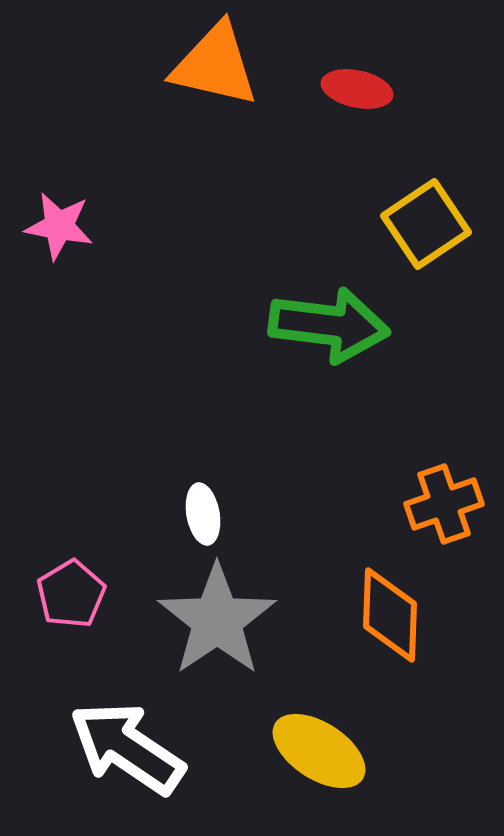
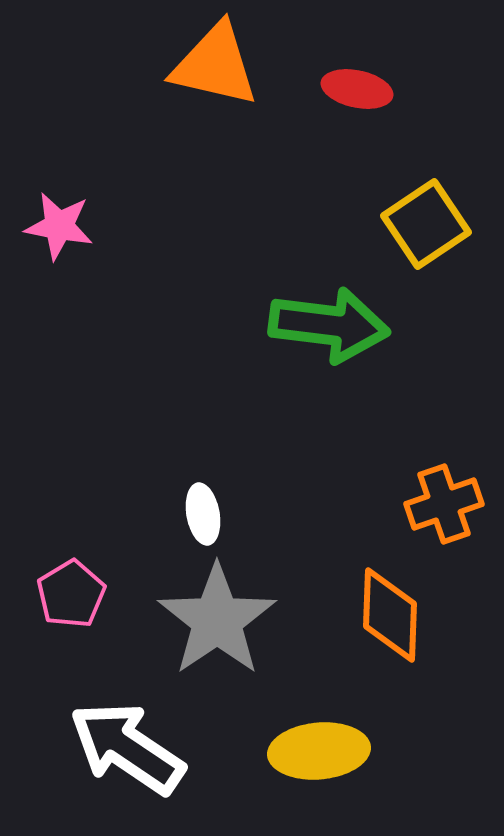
yellow ellipse: rotated 38 degrees counterclockwise
